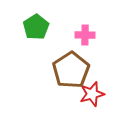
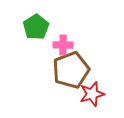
pink cross: moved 22 px left, 10 px down
brown pentagon: rotated 12 degrees clockwise
